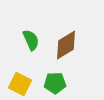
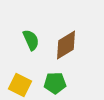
yellow square: moved 1 px down
